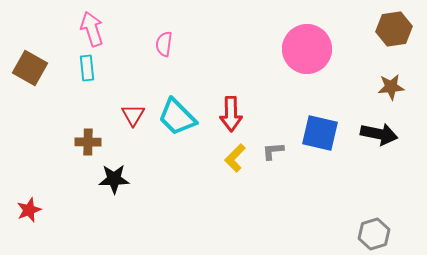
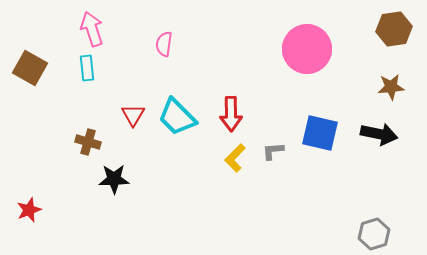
brown cross: rotated 15 degrees clockwise
